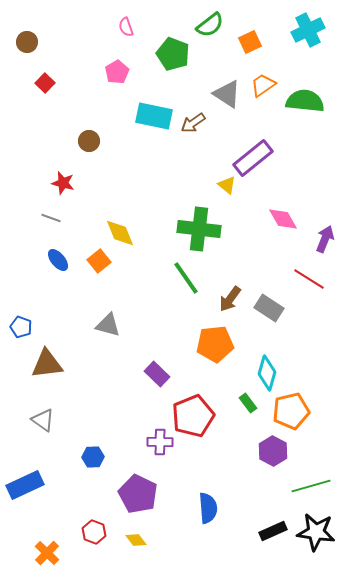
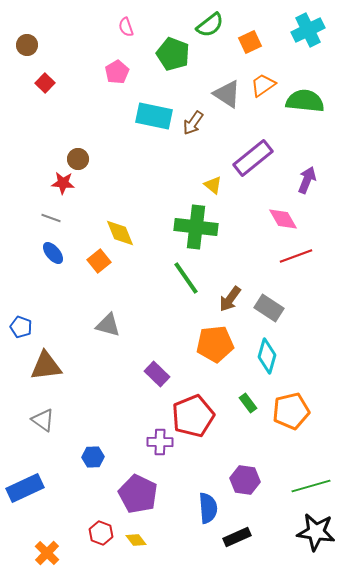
brown circle at (27, 42): moved 3 px down
brown arrow at (193, 123): rotated 20 degrees counterclockwise
brown circle at (89, 141): moved 11 px left, 18 px down
red star at (63, 183): rotated 10 degrees counterclockwise
yellow triangle at (227, 185): moved 14 px left
green cross at (199, 229): moved 3 px left, 2 px up
purple arrow at (325, 239): moved 18 px left, 59 px up
blue ellipse at (58, 260): moved 5 px left, 7 px up
red line at (309, 279): moved 13 px left, 23 px up; rotated 52 degrees counterclockwise
brown triangle at (47, 364): moved 1 px left, 2 px down
cyan diamond at (267, 373): moved 17 px up
purple hexagon at (273, 451): moved 28 px left, 29 px down; rotated 20 degrees counterclockwise
blue rectangle at (25, 485): moved 3 px down
black rectangle at (273, 531): moved 36 px left, 6 px down
red hexagon at (94, 532): moved 7 px right, 1 px down
